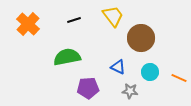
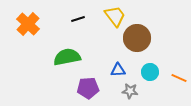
yellow trapezoid: moved 2 px right
black line: moved 4 px right, 1 px up
brown circle: moved 4 px left
blue triangle: moved 3 px down; rotated 28 degrees counterclockwise
